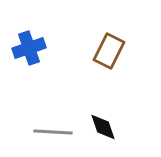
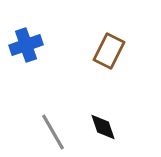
blue cross: moved 3 px left, 3 px up
gray line: rotated 57 degrees clockwise
